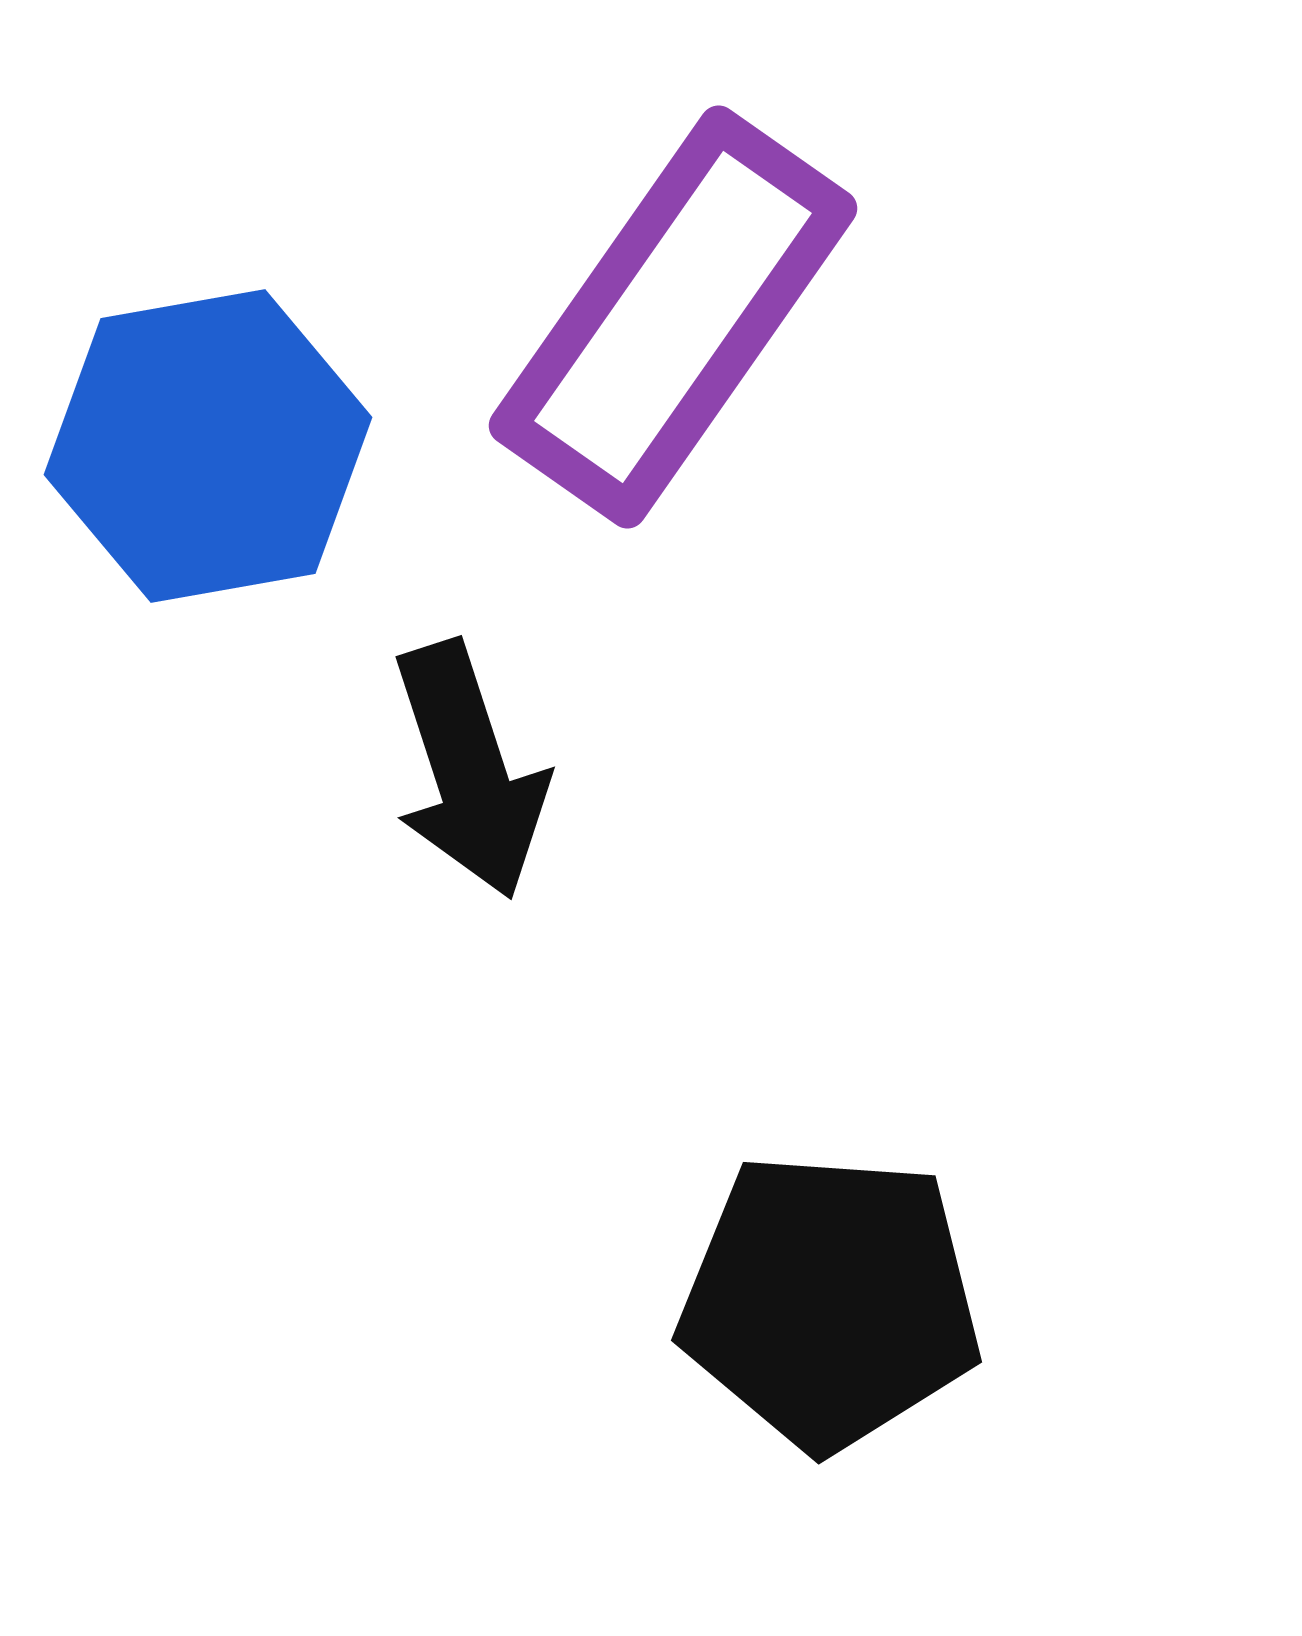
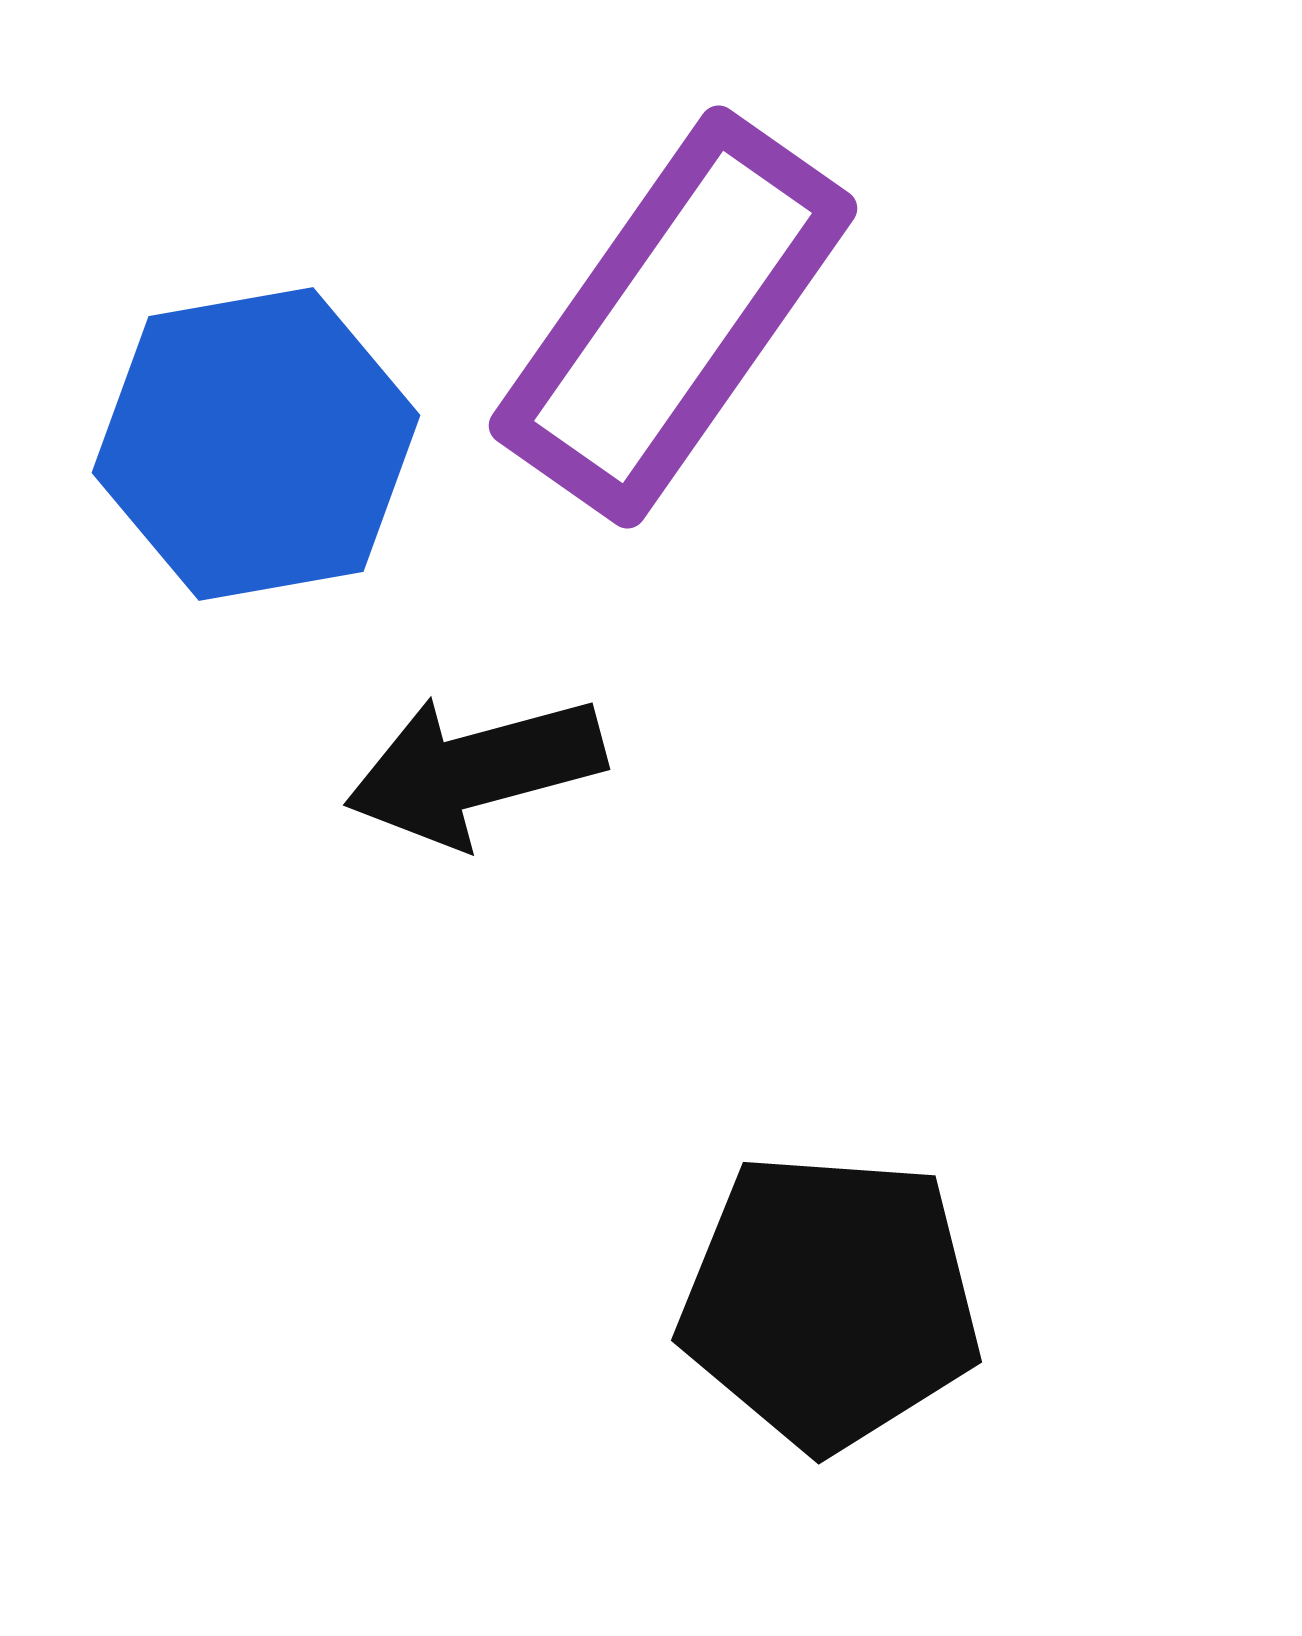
blue hexagon: moved 48 px right, 2 px up
black arrow: moved 6 px right; rotated 93 degrees clockwise
